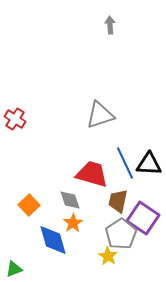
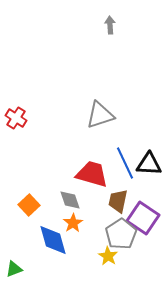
red cross: moved 1 px right, 1 px up
